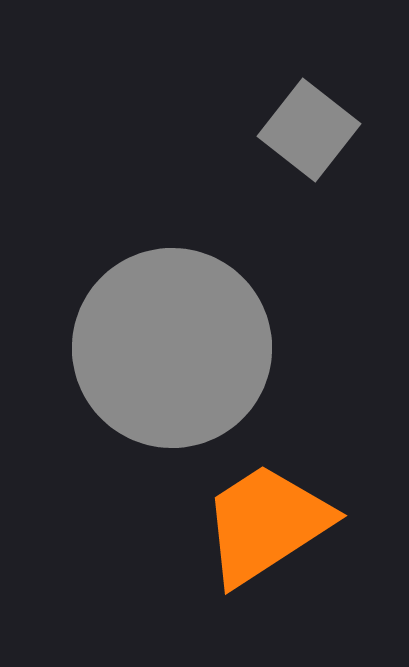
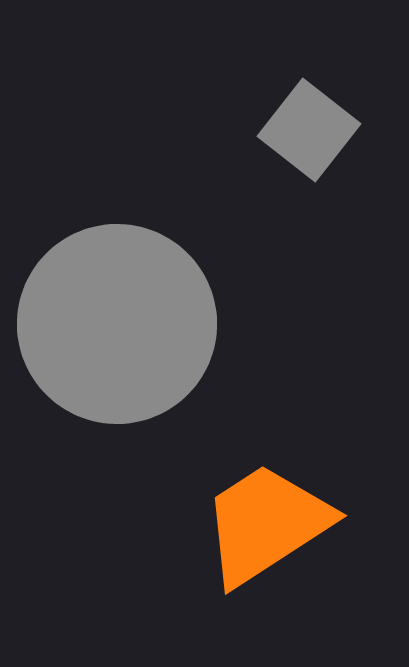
gray circle: moved 55 px left, 24 px up
